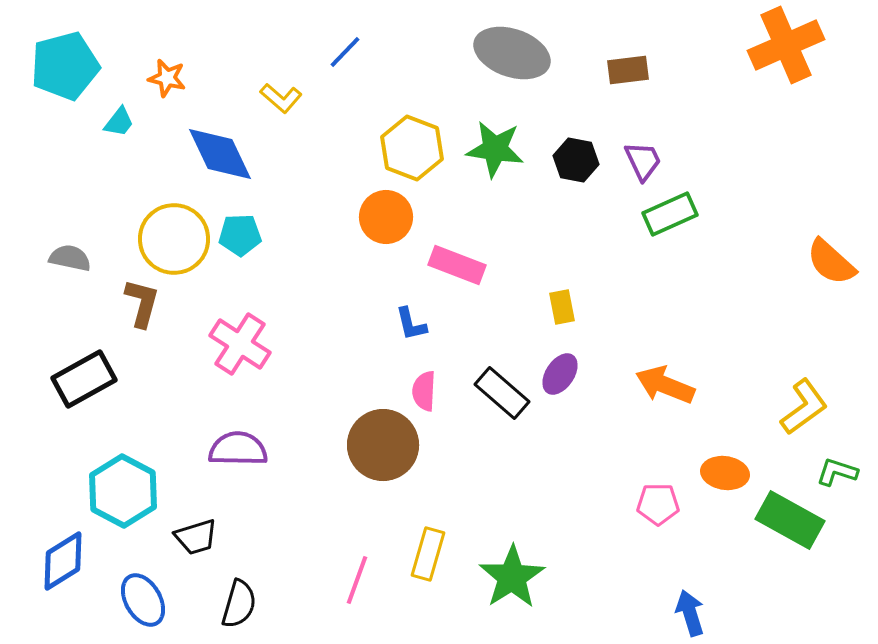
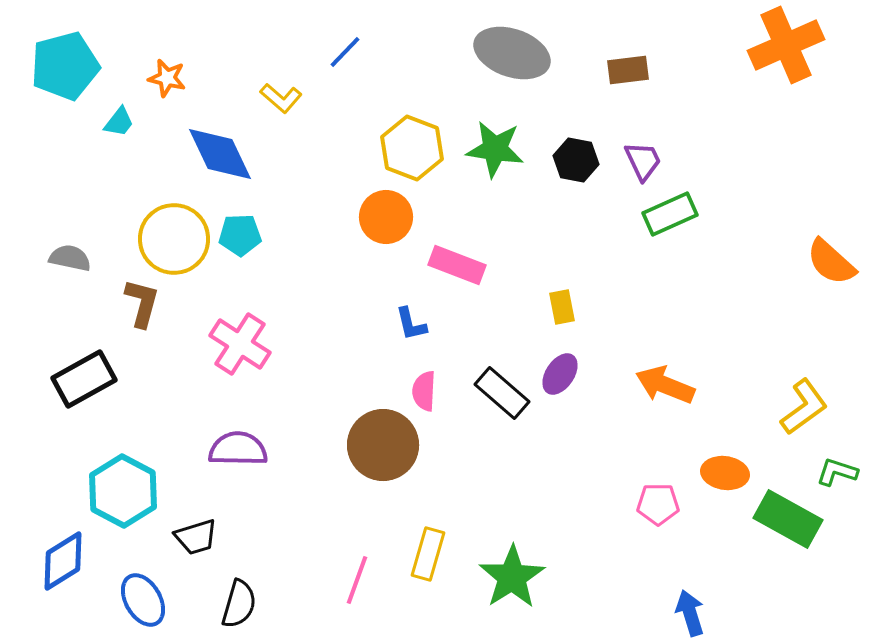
green rectangle at (790, 520): moved 2 px left, 1 px up
